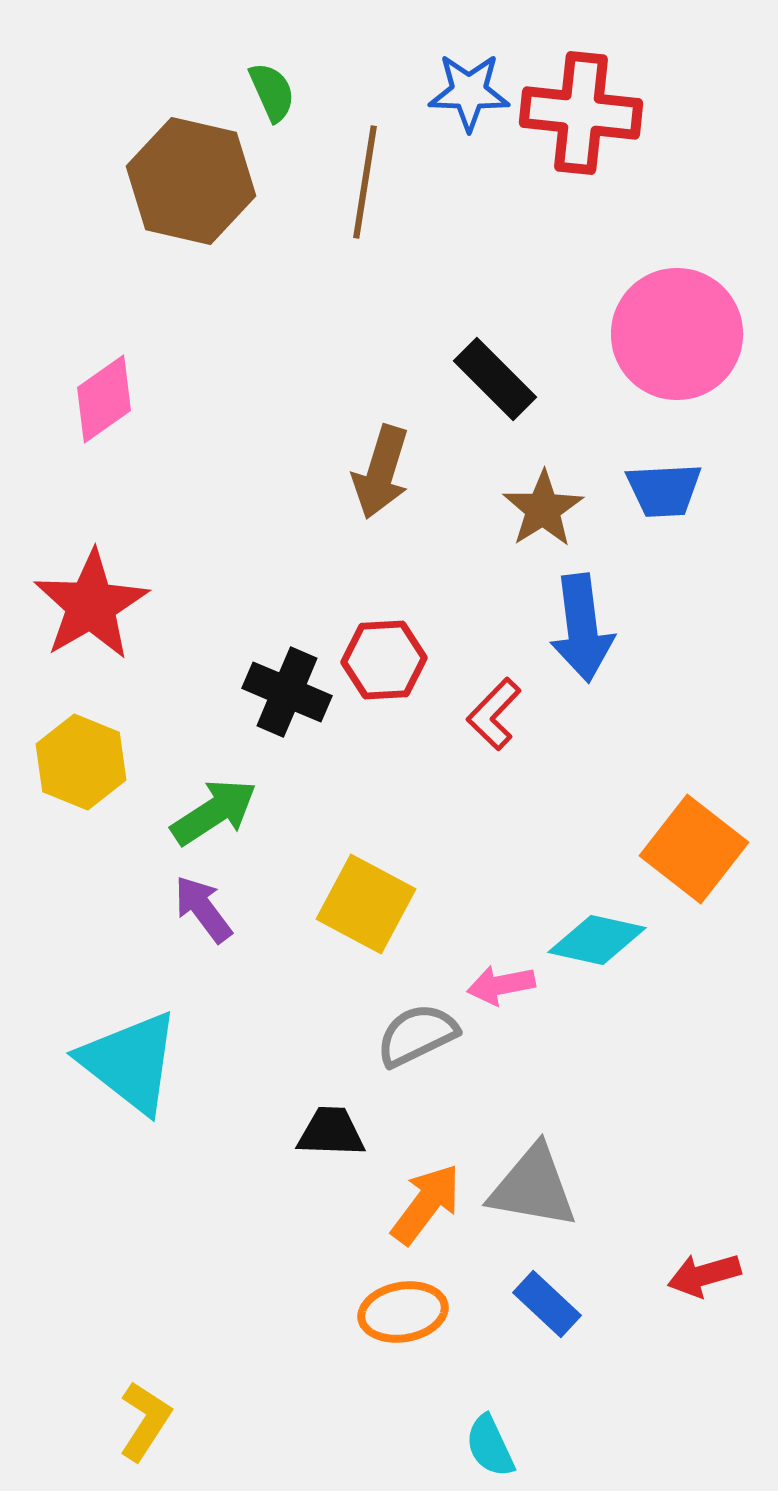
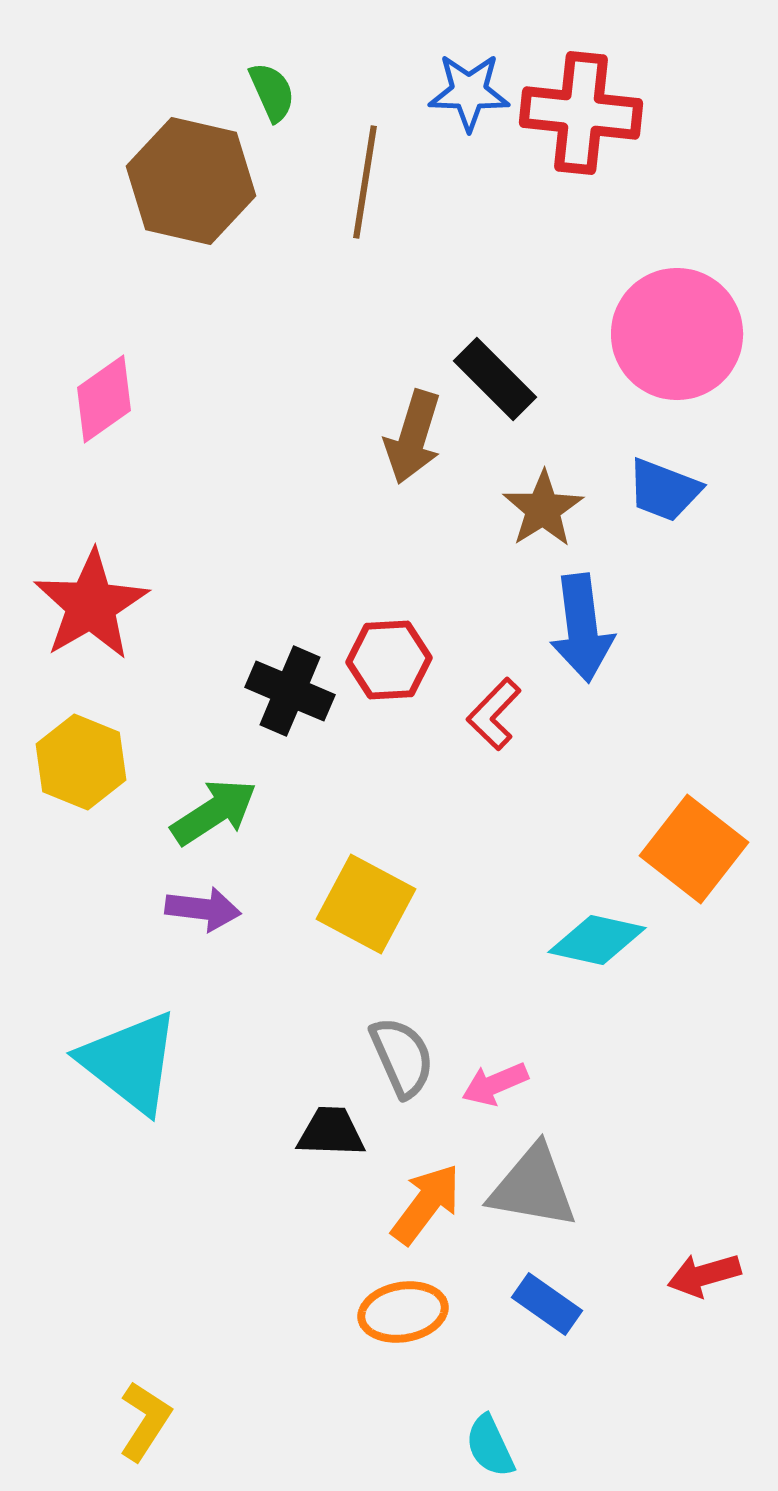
brown arrow: moved 32 px right, 35 px up
blue trapezoid: rotated 24 degrees clockwise
red hexagon: moved 5 px right
black cross: moved 3 px right, 1 px up
purple arrow: rotated 134 degrees clockwise
pink arrow: moved 6 px left, 99 px down; rotated 12 degrees counterclockwise
gray semicircle: moved 15 px left, 22 px down; rotated 92 degrees clockwise
blue rectangle: rotated 8 degrees counterclockwise
